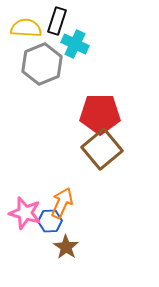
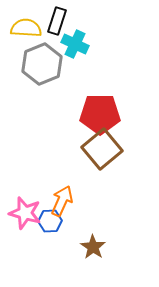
orange arrow: moved 2 px up
brown star: moved 27 px right
